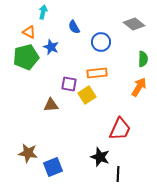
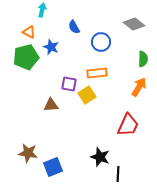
cyan arrow: moved 1 px left, 2 px up
red trapezoid: moved 8 px right, 4 px up
